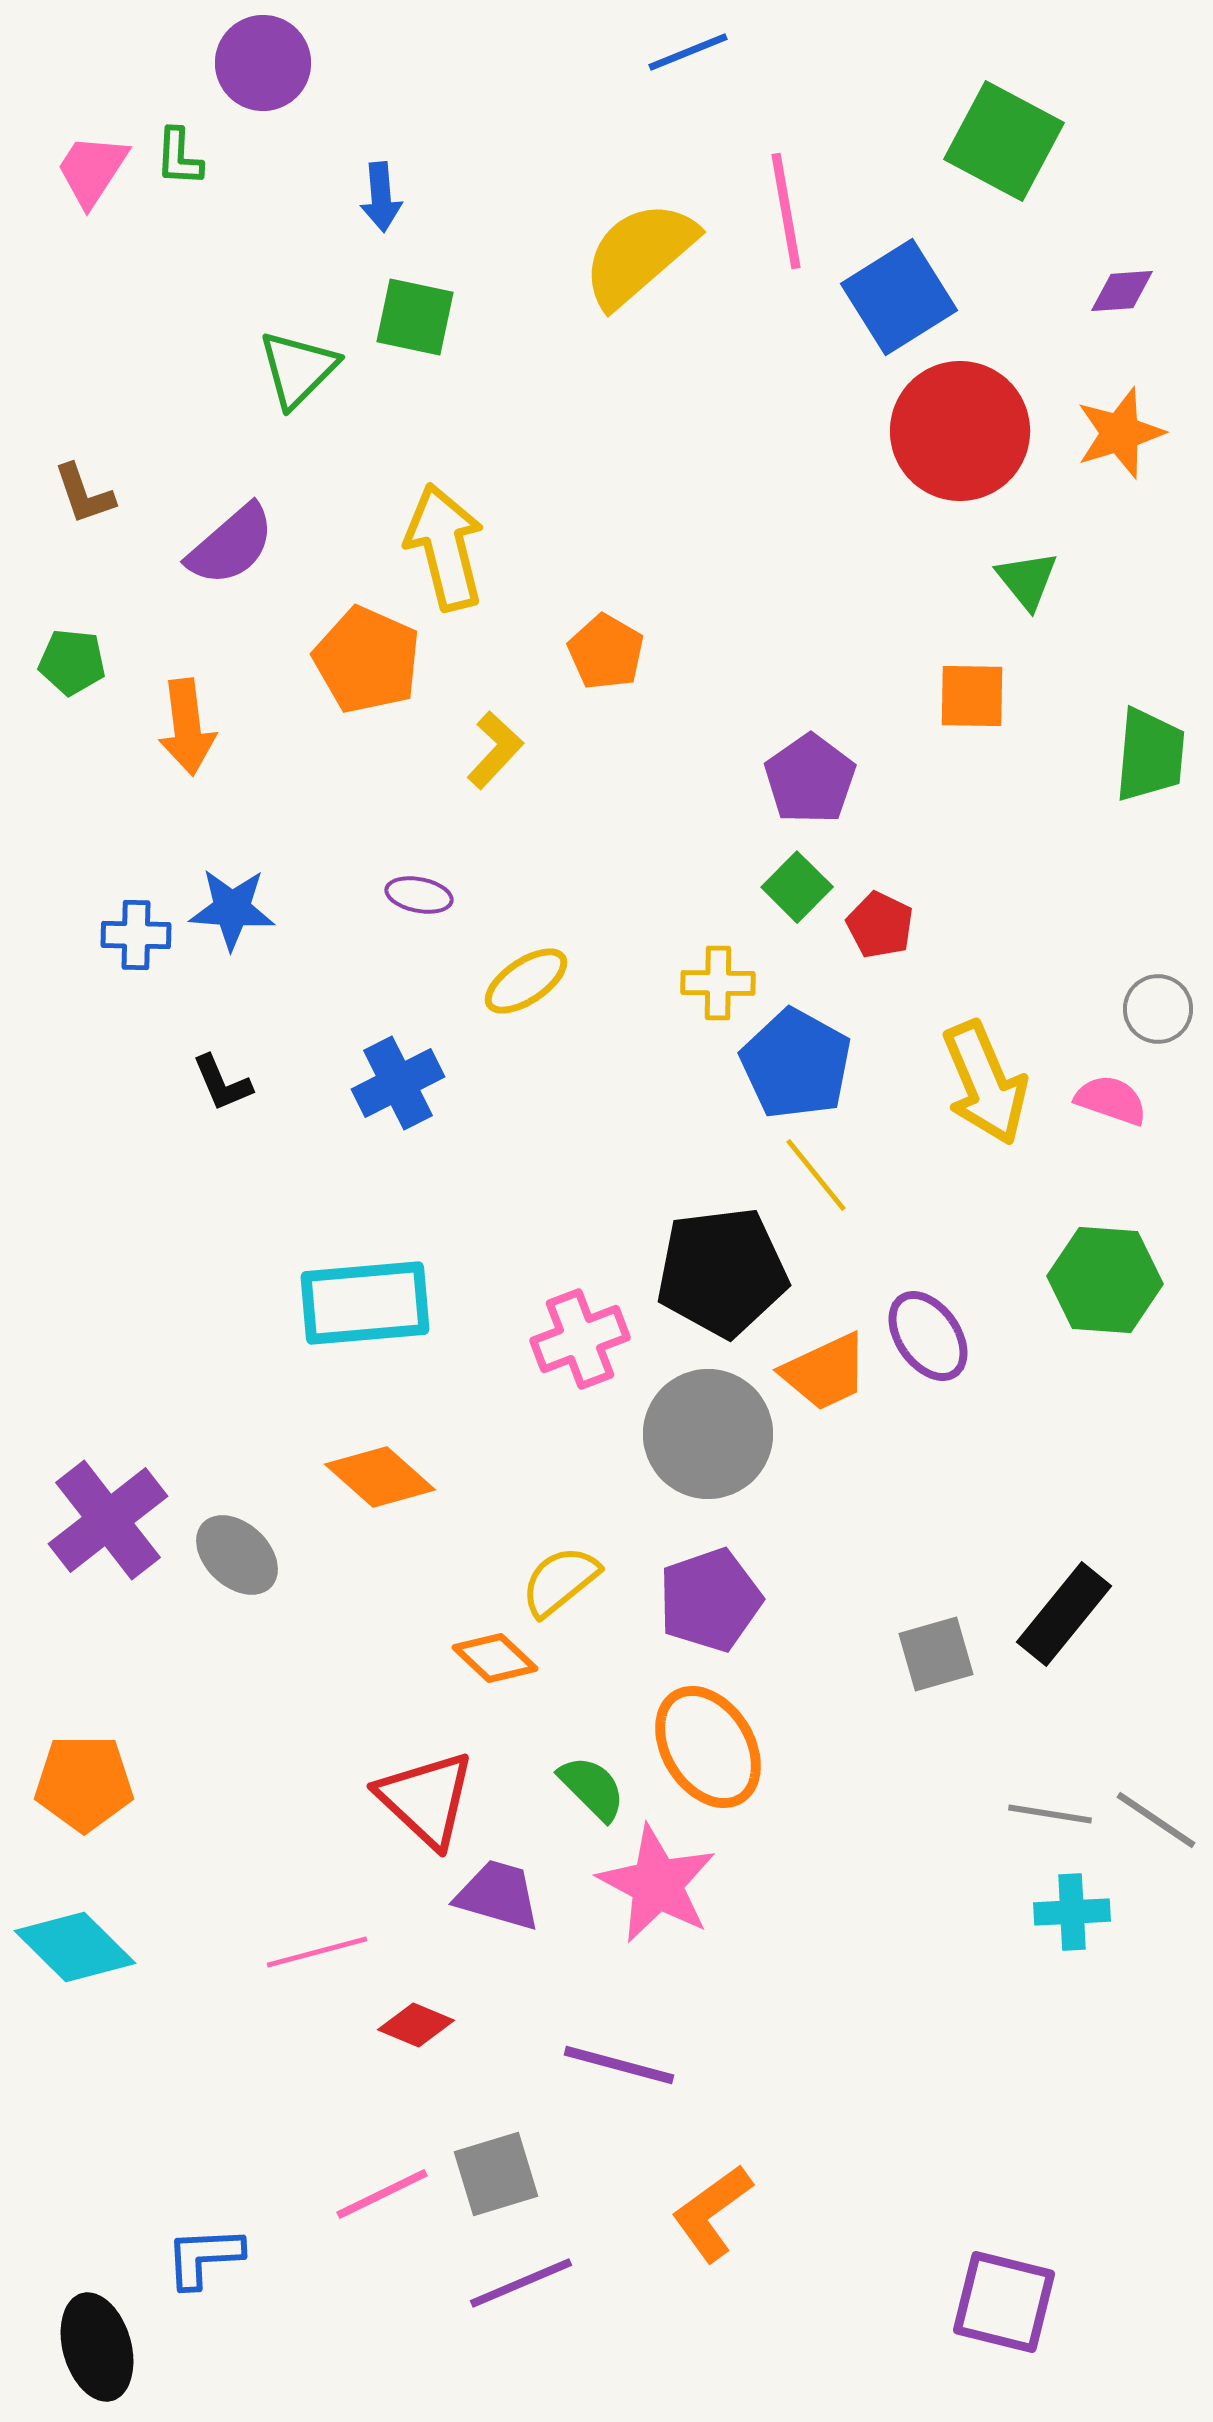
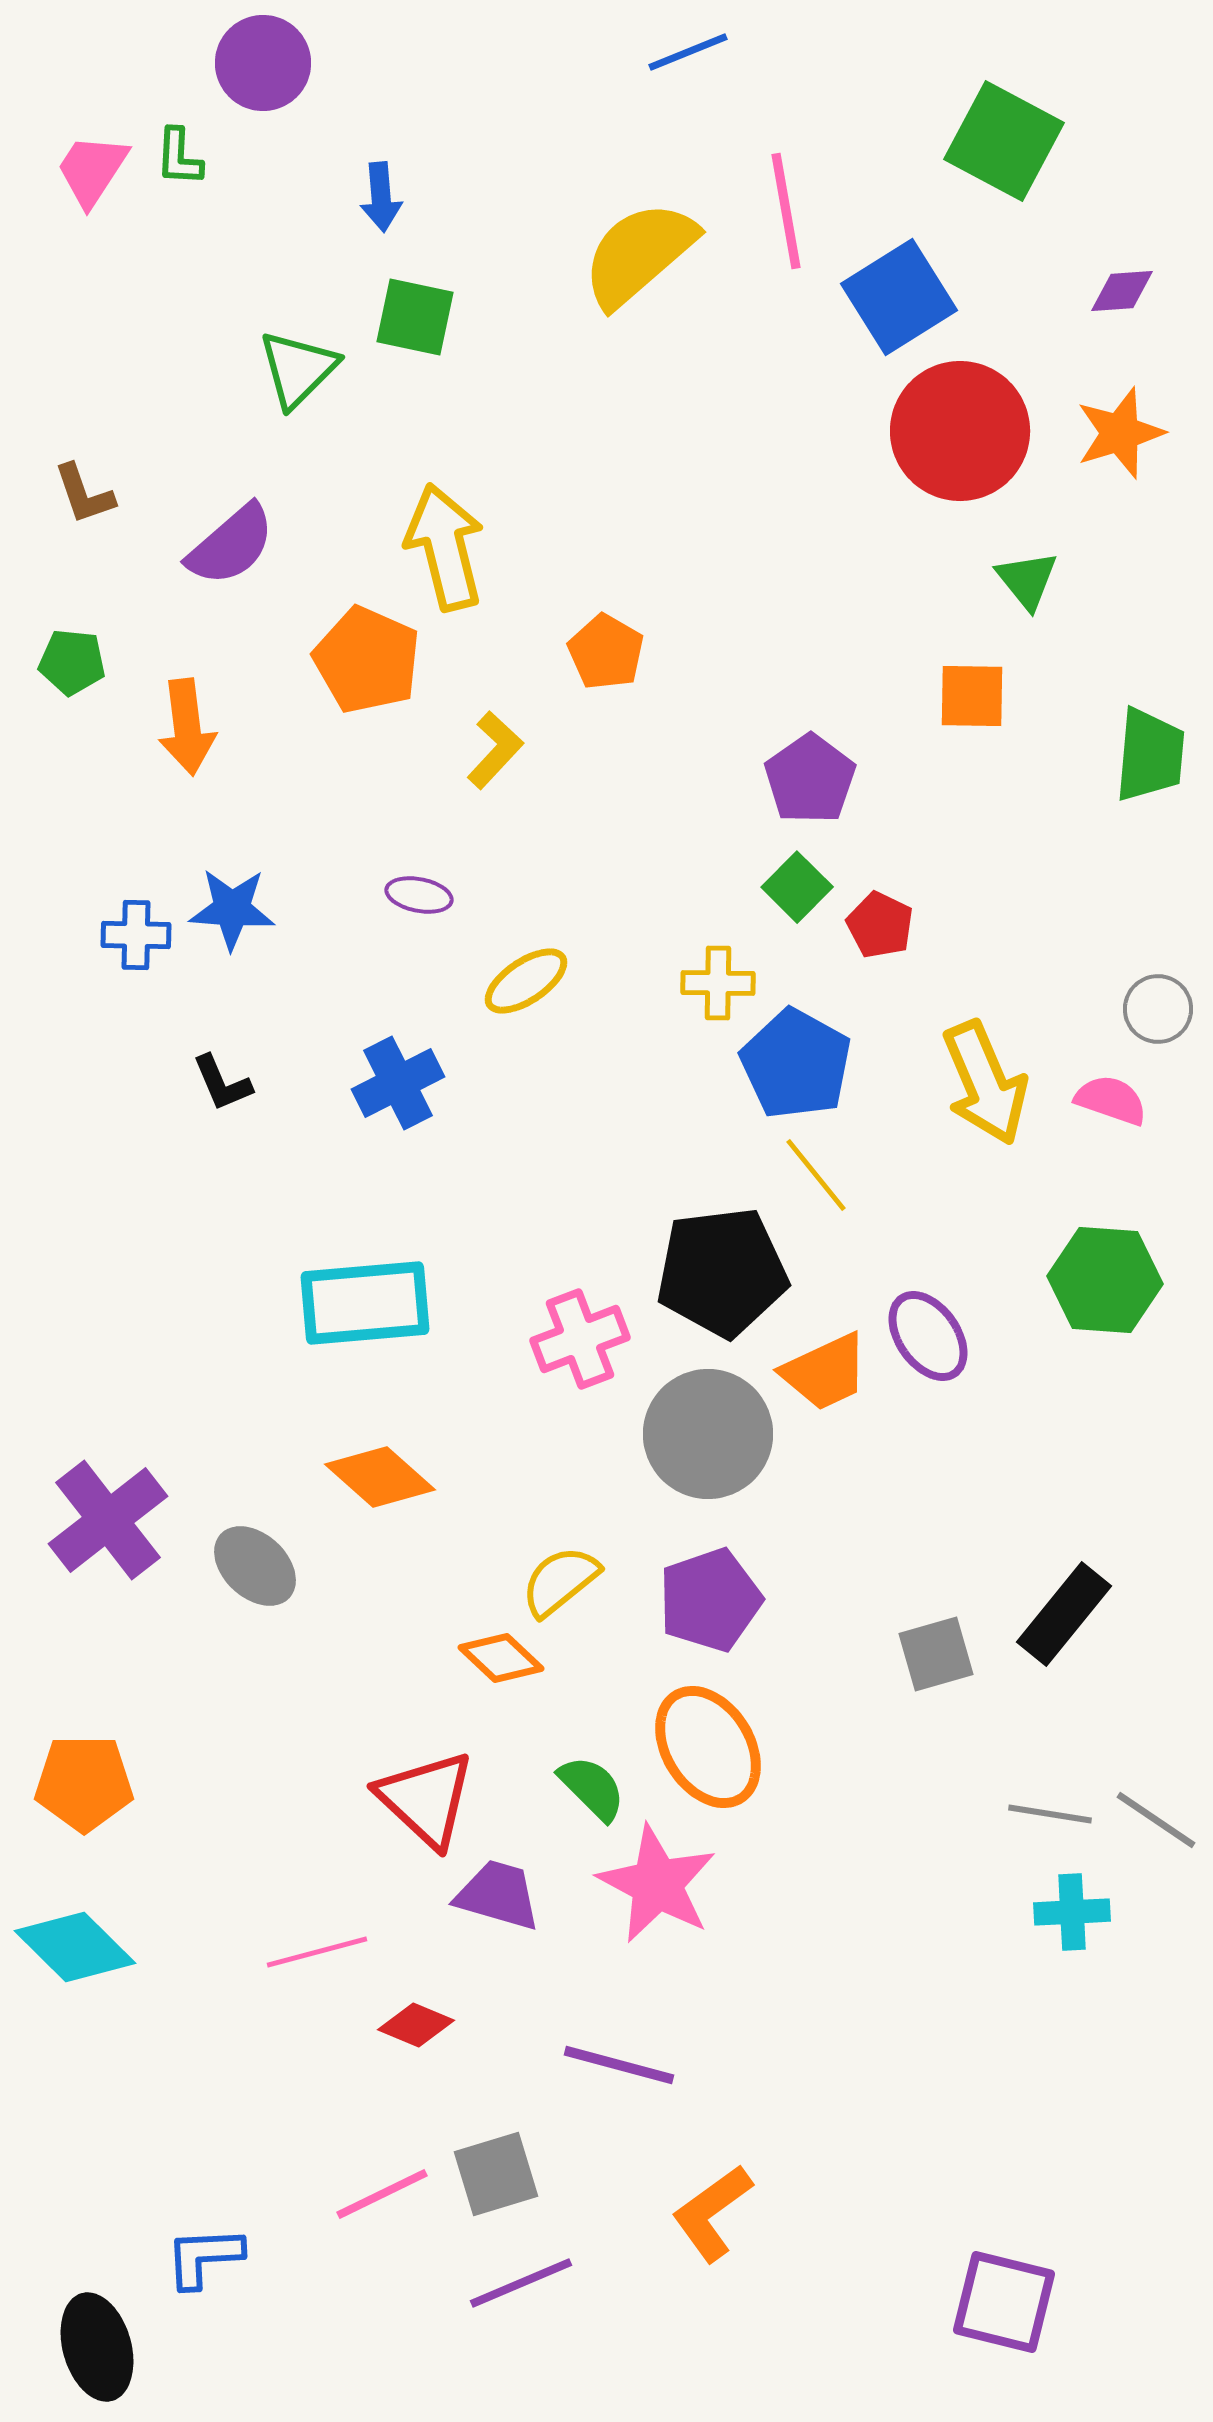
gray ellipse at (237, 1555): moved 18 px right, 11 px down
orange diamond at (495, 1658): moved 6 px right
